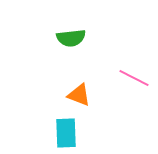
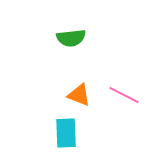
pink line: moved 10 px left, 17 px down
